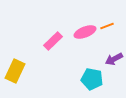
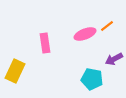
orange line: rotated 16 degrees counterclockwise
pink ellipse: moved 2 px down
pink rectangle: moved 8 px left, 2 px down; rotated 54 degrees counterclockwise
